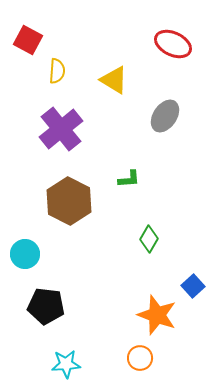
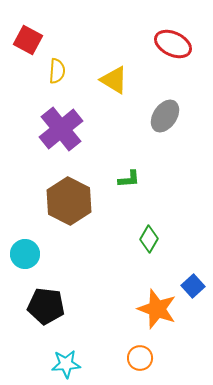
orange star: moved 6 px up
